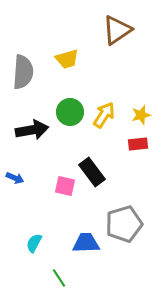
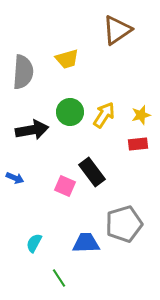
pink square: rotated 10 degrees clockwise
